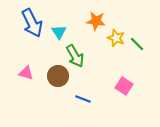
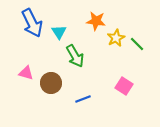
yellow star: rotated 24 degrees clockwise
brown circle: moved 7 px left, 7 px down
blue line: rotated 42 degrees counterclockwise
